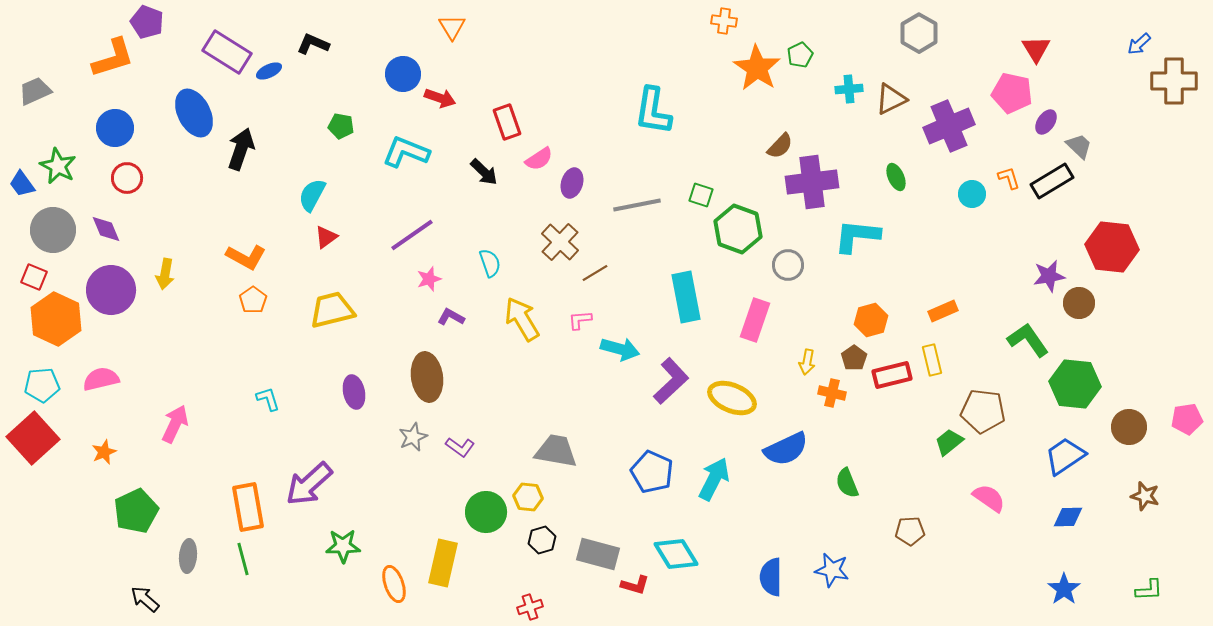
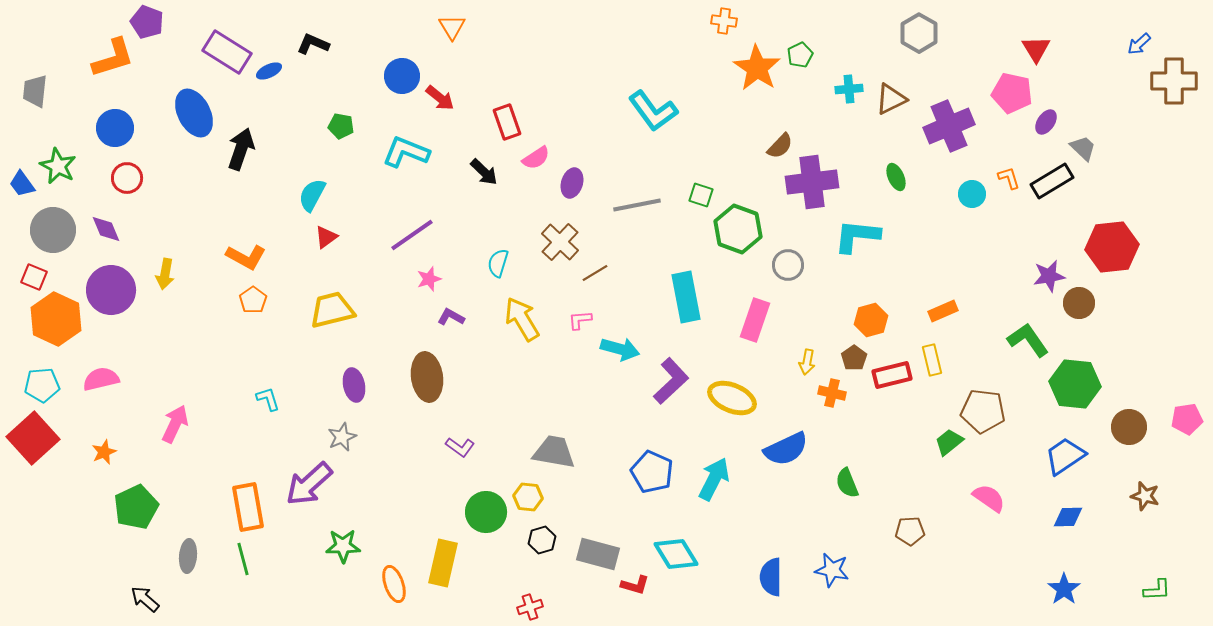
blue circle at (403, 74): moved 1 px left, 2 px down
gray trapezoid at (35, 91): rotated 60 degrees counterclockwise
red arrow at (440, 98): rotated 20 degrees clockwise
cyan L-shape at (653, 111): rotated 45 degrees counterclockwise
gray trapezoid at (1079, 146): moved 4 px right, 2 px down
pink semicircle at (539, 159): moved 3 px left, 1 px up
red hexagon at (1112, 247): rotated 12 degrees counterclockwise
cyan semicircle at (490, 263): moved 8 px right; rotated 144 degrees counterclockwise
purple ellipse at (354, 392): moved 7 px up
gray star at (413, 437): moved 71 px left
gray trapezoid at (556, 451): moved 2 px left, 1 px down
green pentagon at (136, 511): moved 4 px up
green L-shape at (1149, 590): moved 8 px right
